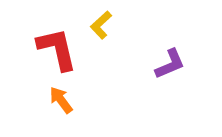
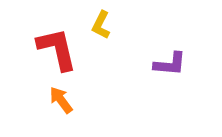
yellow L-shape: rotated 20 degrees counterclockwise
purple L-shape: rotated 28 degrees clockwise
